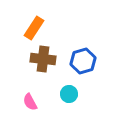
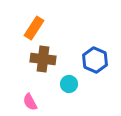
blue hexagon: moved 12 px right, 1 px up; rotated 20 degrees counterclockwise
cyan circle: moved 10 px up
